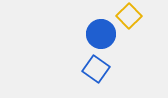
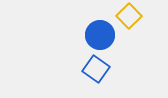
blue circle: moved 1 px left, 1 px down
